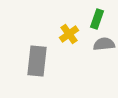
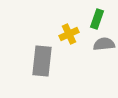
yellow cross: rotated 12 degrees clockwise
gray rectangle: moved 5 px right
